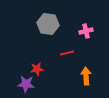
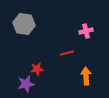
gray hexagon: moved 24 px left
purple star: rotated 18 degrees counterclockwise
